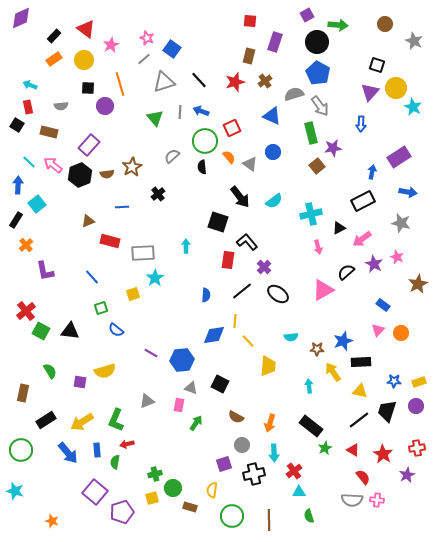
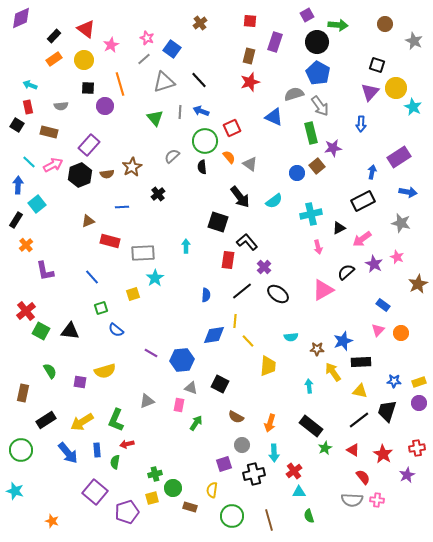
brown cross at (265, 81): moved 65 px left, 58 px up
red star at (235, 82): moved 15 px right
blue triangle at (272, 116): moved 2 px right, 1 px down
blue circle at (273, 152): moved 24 px right, 21 px down
pink arrow at (53, 165): rotated 114 degrees clockwise
purple circle at (416, 406): moved 3 px right, 3 px up
purple pentagon at (122, 512): moved 5 px right
brown line at (269, 520): rotated 15 degrees counterclockwise
